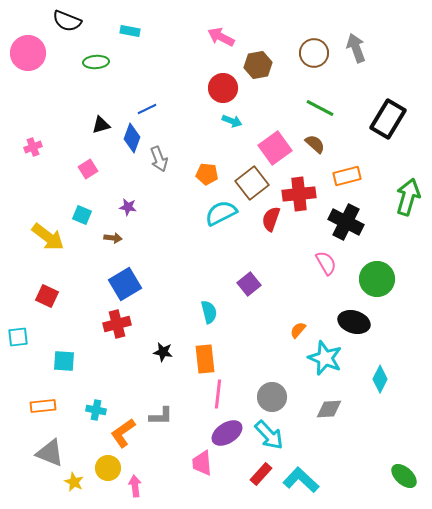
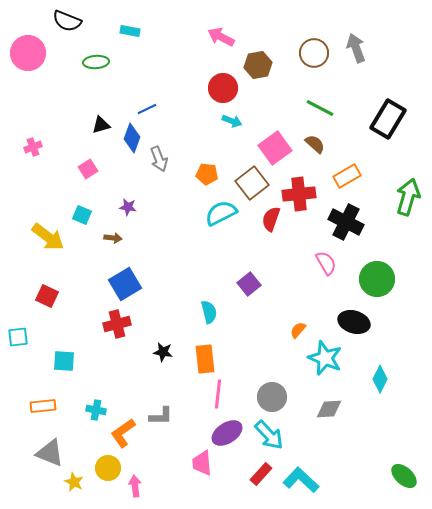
orange rectangle at (347, 176): rotated 16 degrees counterclockwise
